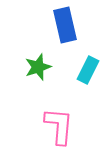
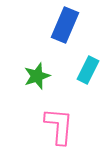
blue rectangle: rotated 36 degrees clockwise
green star: moved 1 px left, 9 px down
